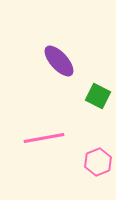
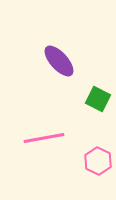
green square: moved 3 px down
pink hexagon: moved 1 px up; rotated 12 degrees counterclockwise
